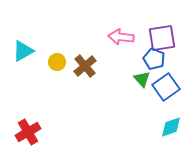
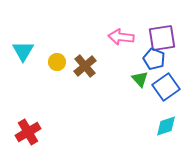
cyan triangle: rotated 30 degrees counterclockwise
green triangle: moved 2 px left
cyan diamond: moved 5 px left, 1 px up
